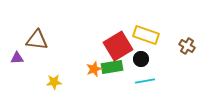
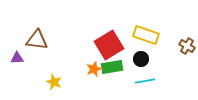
red square: moved 9 px left, 1 px up
yellow star: rotated 28 degrees clockwise
